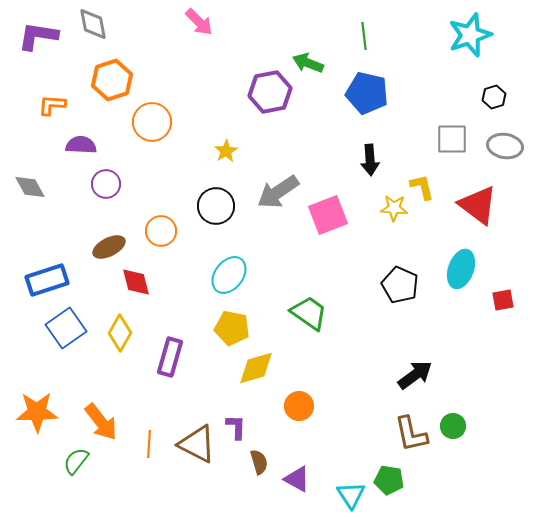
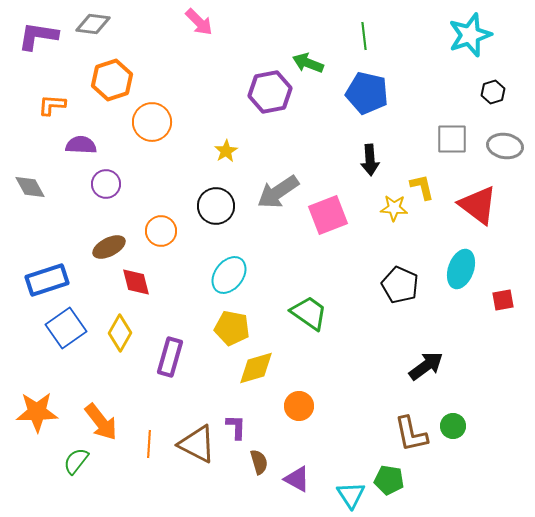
gray diamond at (93, 24): rotated 72 degrees counterclockwise
black hexagon at (494, 97): moved 1 px left, 5 px up
black arrow at (415, 375): moved 11 px right, 9 px up
